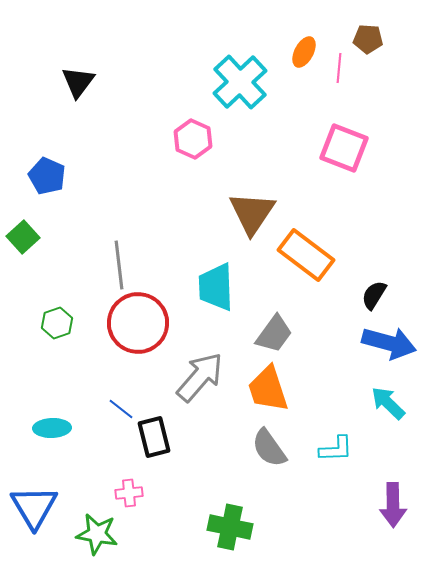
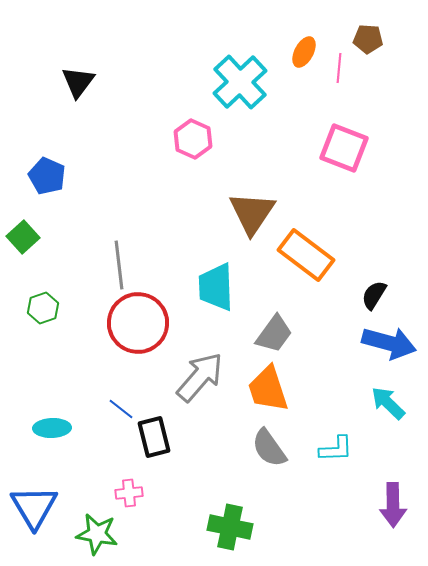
green hexagon: moved 14 px left, 15 px up
